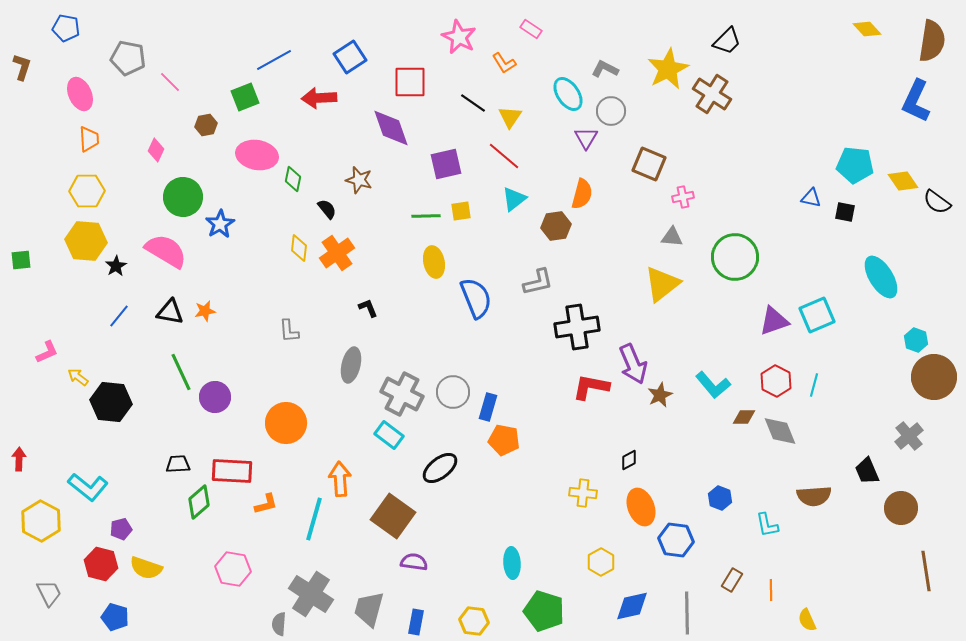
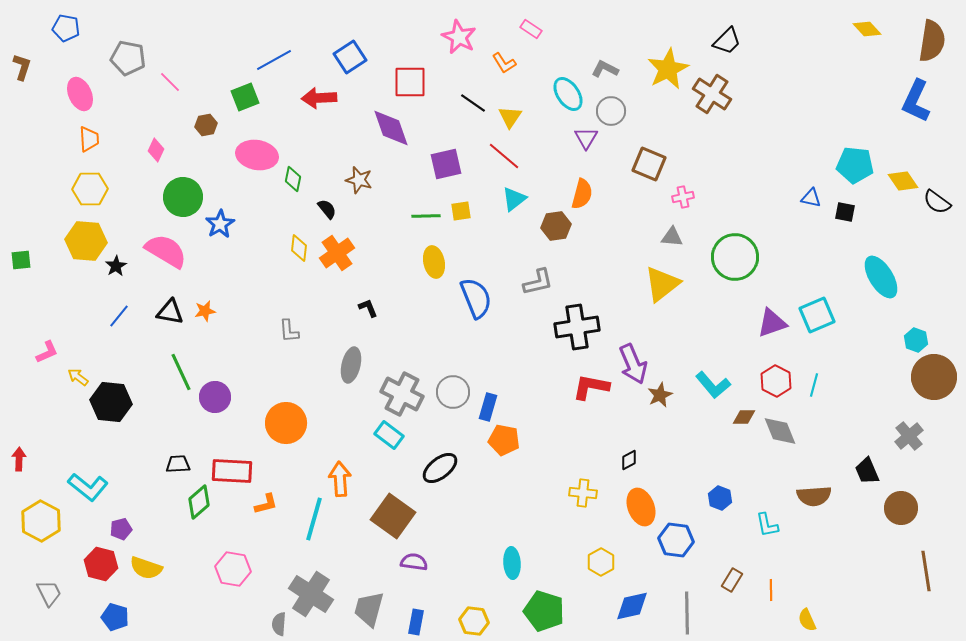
yellow hexagon at (87, 191): moved 3 px right, 2 px up
purple triangle at (774, 321): moved 2 px left, 2 px down
